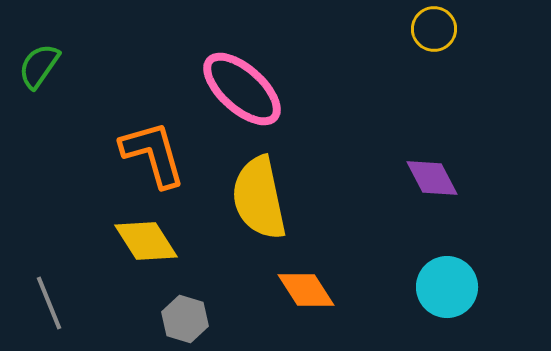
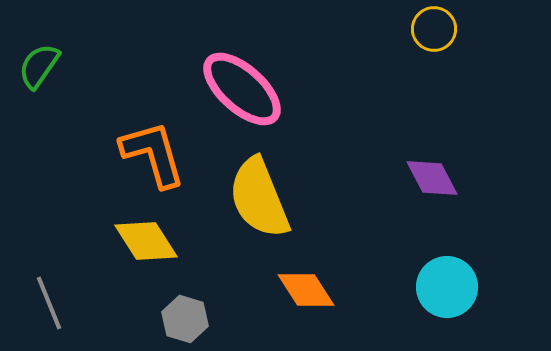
yellow semicircle: rotated 10 degrees counterclockwise
